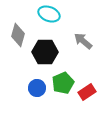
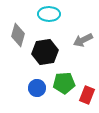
cyan ellipse: rotated 20 degrees counterclockwise
gray arrow: moved 1 px up; rotated 66 degrees counterclockwise
black hexagon: rotated 10 degrees counterclockwise
green pentagon: moved 1 px right; rotated 20 degrees clockwise
red rectangle: moved 3 px down; rotated 36 degrees counterclockwise
